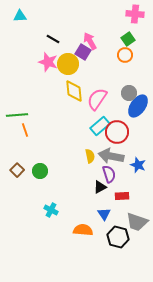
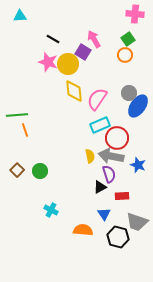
pink arrow: moved 4 px right, 2 px up
cyan rectangle: moved 1 px up; rotated 18 degrees clockwise
red circle: moved 6 px down
